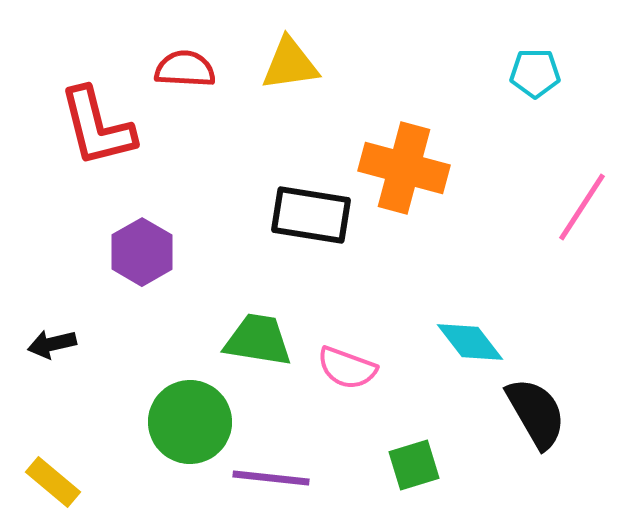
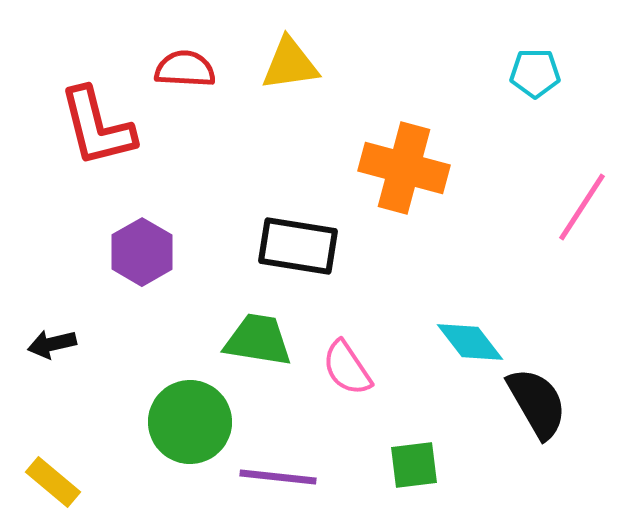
black rectangle: moved 13 px left, 31 px down
pink semicircle: rotated 36 degrees clockwise
black semicircle: moved 1 px right, 10 px up
green square: rotated 10 degrees clockwise
purple line: moved 7 px right, 1 px up
